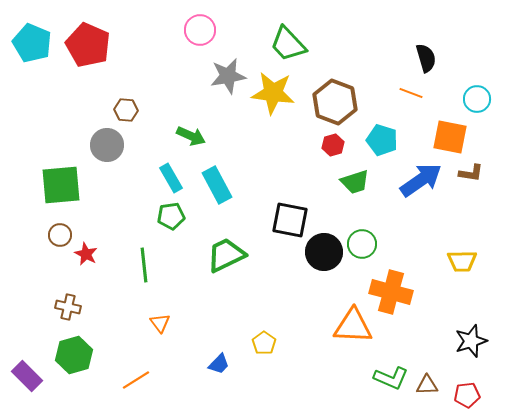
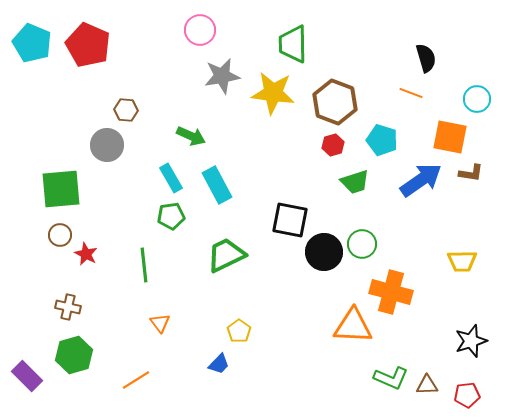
green trapezoid at (288, 44): moved 5 px right; rotated 42 degrees clockwise
gray star at (228, 76): moved 6 px left
green square at (61, 185): moved 4 px down
yellow pentagon at (264, 343): moved 25 px left, 12 px up
